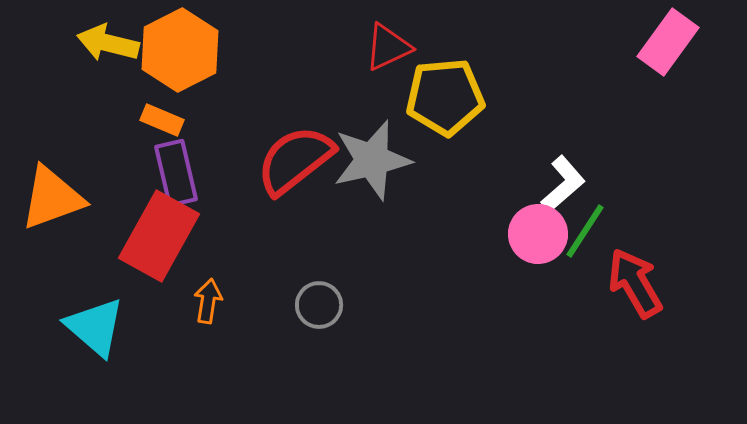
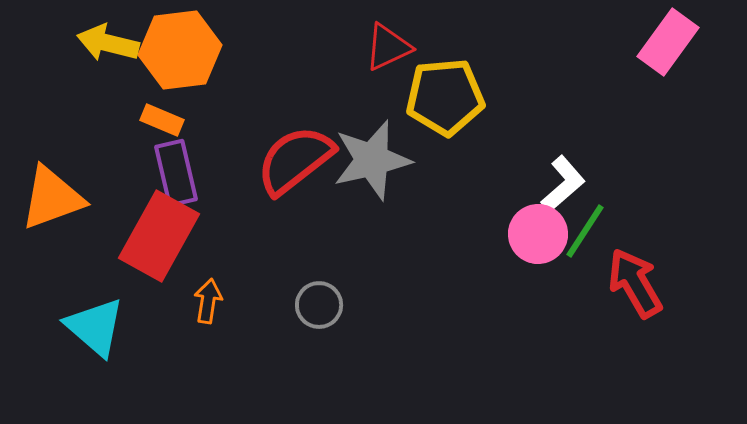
orange hexagon: rotated 20 degrees clockwise
